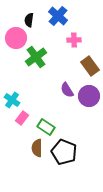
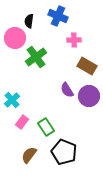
blue cross: rotated 18 degrees counterclockwise
black semicircle: moved 1 px down
pink circle: moved 1 px left
brown rectangle: moved 3 px left; rotated 24 degrees counterclockwise
cyan cross: rotated 14 degrees clockwise
pink rectangle: moved 4 px down
green rectangle: rotated 24 degrees clockwise
brown semicircle: moved 8 px left, 7 px down; rotated 36 degrees clockwise
